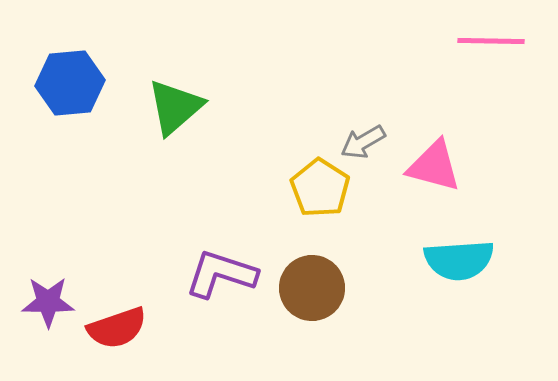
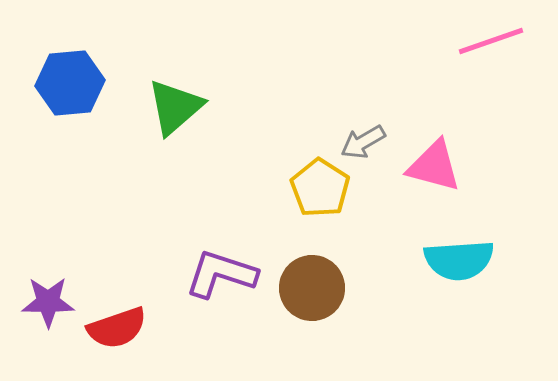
pink line: rotated 20 degrees counterclockwise
